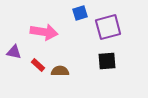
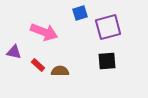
pink arrow: rotated 12 degrees clockwise
